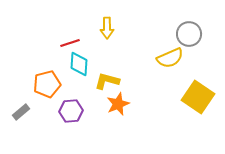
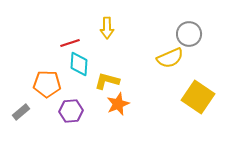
orange pentagon: rotated 16 degrees clockwise
